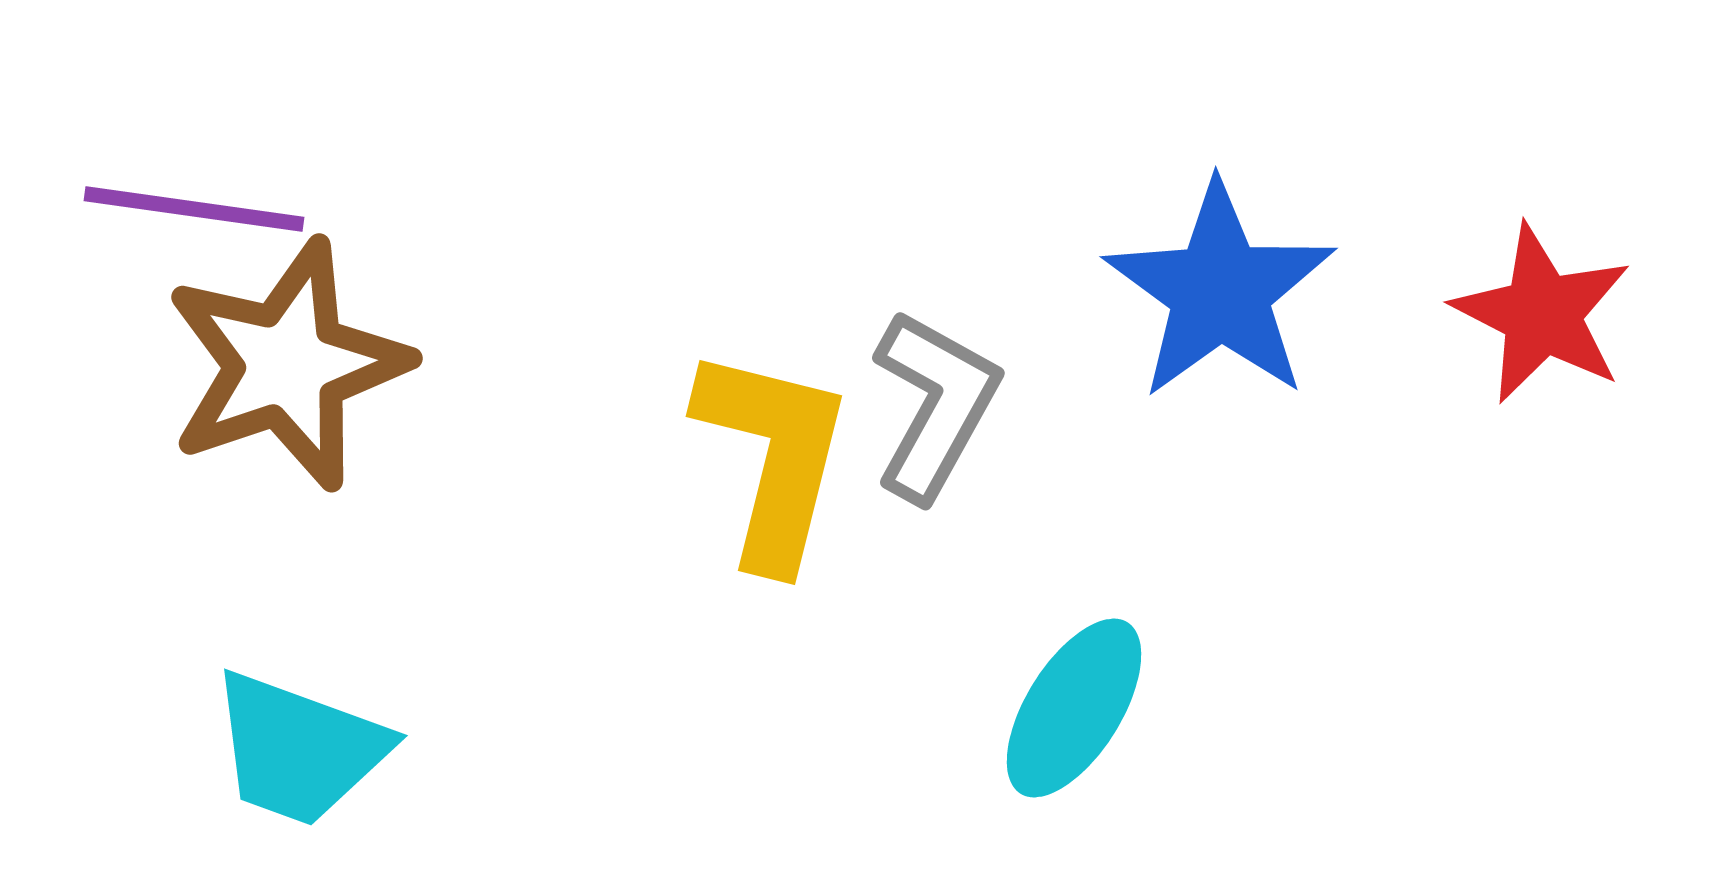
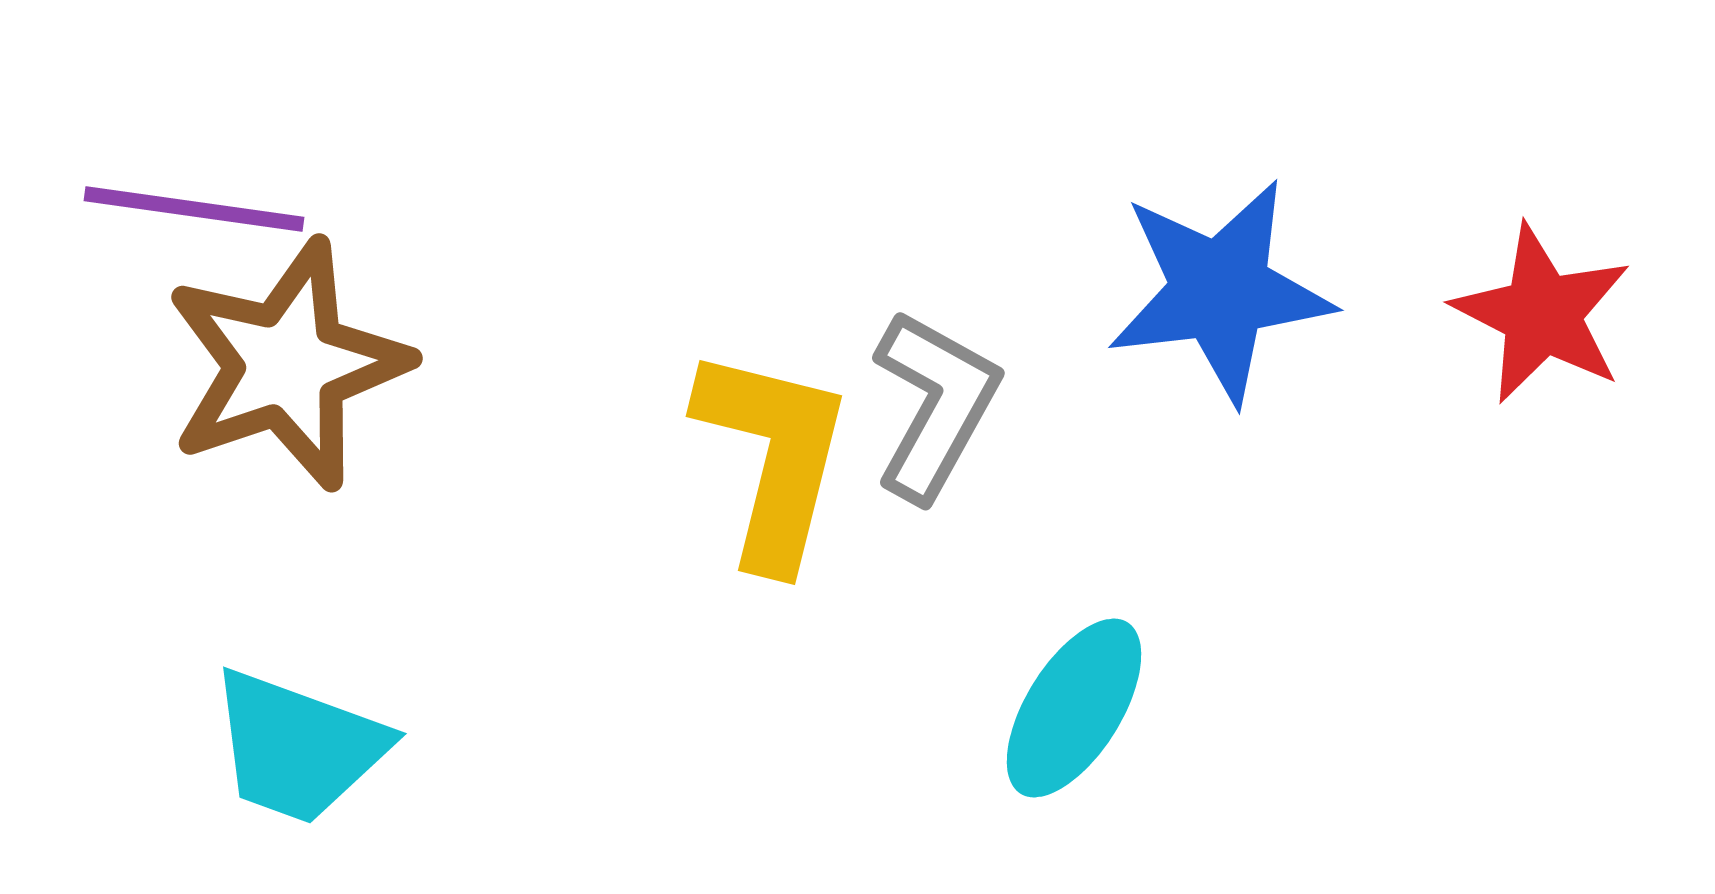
blue star: rotated 29 degrees clockwise
cyan trapezoid: moved 1 px left, 2 px up
